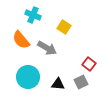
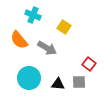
orange semicircle: moved 2 px left
cyan circle: moved 1 px right, 1 px down
gray square: moved 2 px left; rotated 24 degrees clockwise
